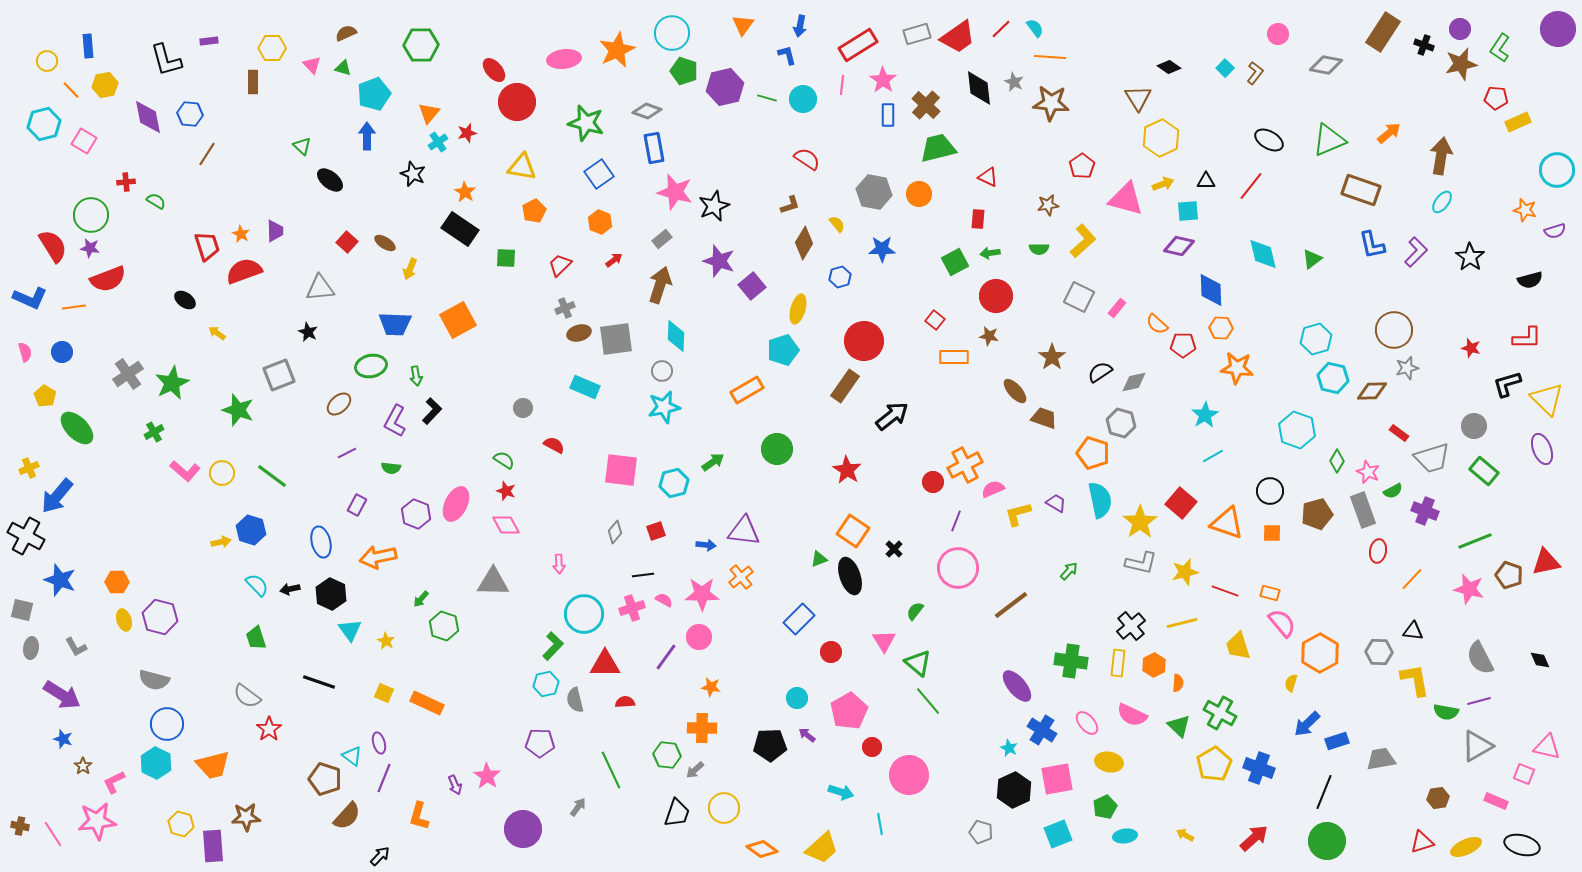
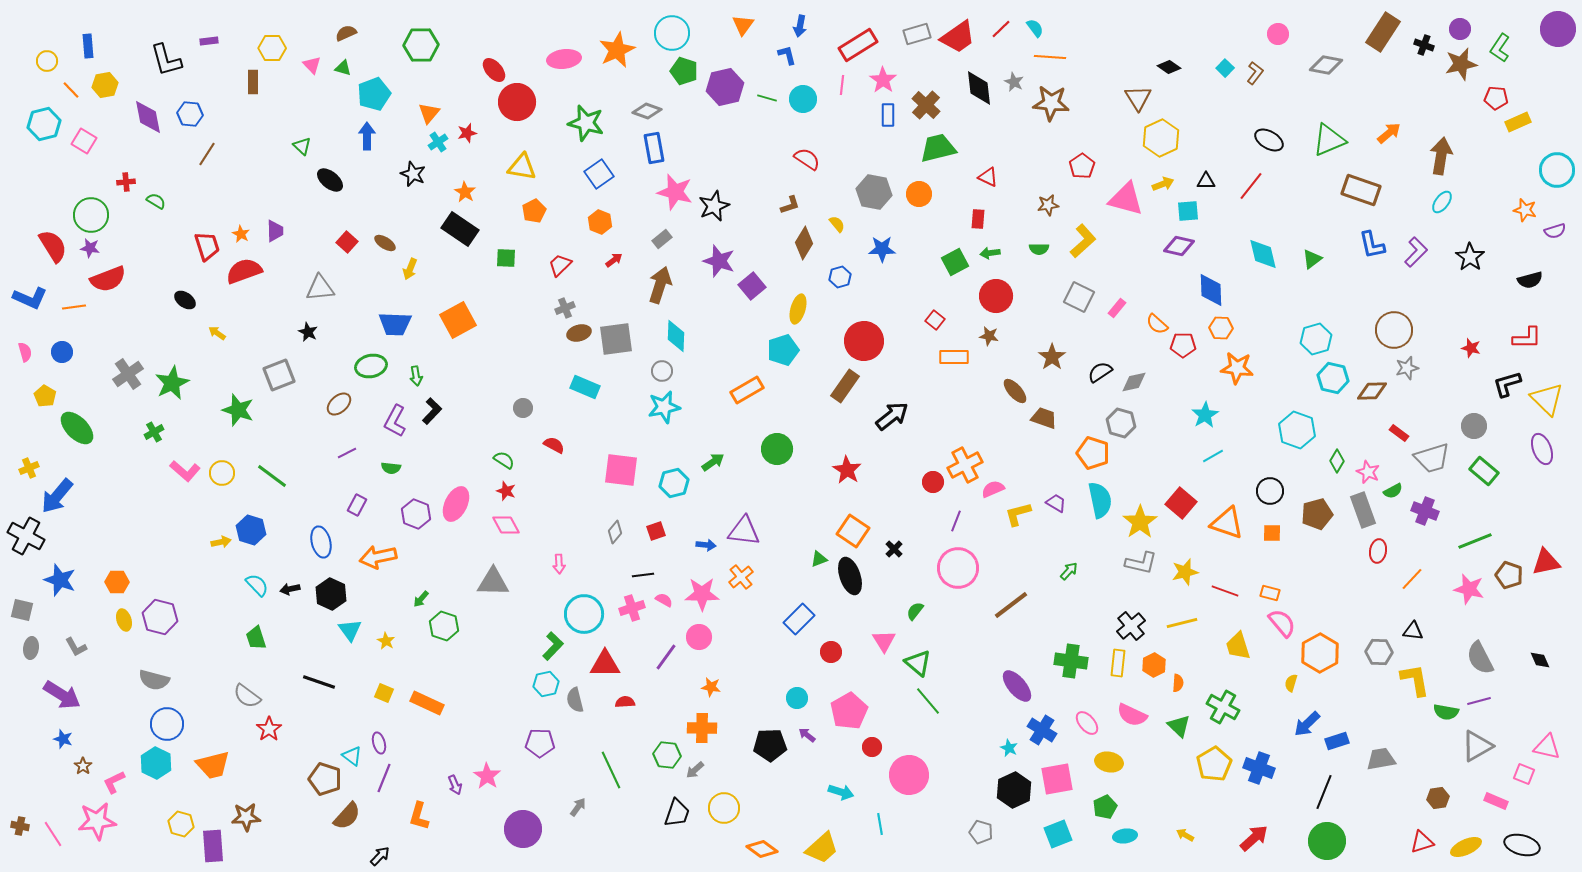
green cross at (1220, 713): moved 3 px right, 6 px up
